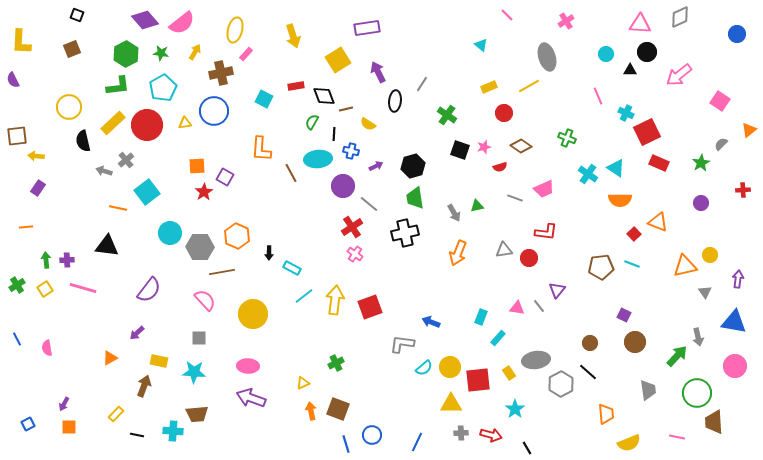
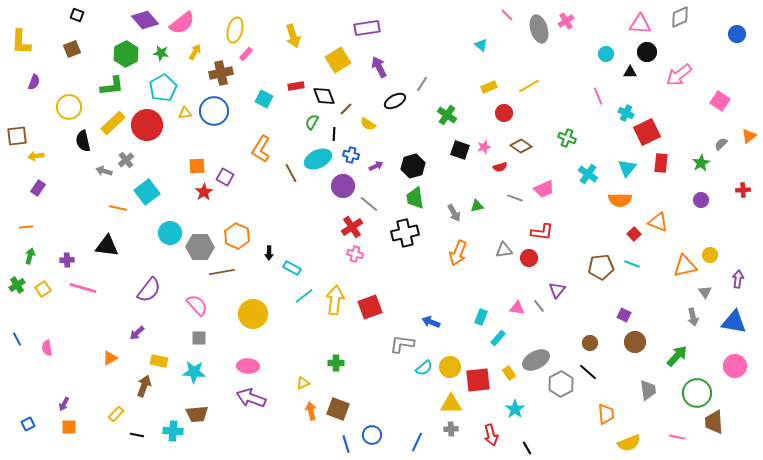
gray ellipse at (547, 57): moved 8 px left, 28 px up
black triangle at (630, 70): moved 2 px down
purple arrow at (378, 72): moved 1 px right, 5 px up
purple semicircle at (13, 80): moved 21 px right, 2 px down; rotated 133 degrees counterclockwise
green L-shape at (118, 86): moved 6 px left
black ellipse at (395, 101): rotated 55 degrees clockwise
brown line at (346, 109): rotated 32 degrees counterclockwise
yellow triangle at (185, 123): moved 10 px up
orange triangle at (749, 130): moved 6 px down
orange L-shape at (261, 149): rotated 28 degrees clockwise
blue cross at (351, 151): moved 4 px down
yellow arrow at (36, 156): rotated 14 degrees counterclockwise
cyan ellipse at (318, 159): rotated 20 degrees counterclockwise
red rectangle at (659, 163): moved 2 px right; rotated 72 degrees clockwise
cyan triangle at (616, 168): moved 11 px right; rotated 36 degrees clockwise
purple circle at (701, 203): moved 3 px up
red L-shape at (546, 232): moved 4 px left
pink cross at (355, 254): rotated 21 degrees counterclockwise
green arrow at (46, 260): moved 16 px left, 4 px up; rotated 21 degrees clockwise
yellow square at (45, 289): moved 2 px left
pink semicircle at (205, 300): moved 8 px left, 5 px down
gray arrow at (698, 337): moved 5 px left, 20 px up
gray ellipse at (536, 360): rotated 20 degrees counterclockwise
green cross at (336, 363): rotated 28 degrees clockwise
gray cross at (461, 433): moved 10 px left, 4 px up
red arrow at (491, 435): rotated 60 degrees clockwise
